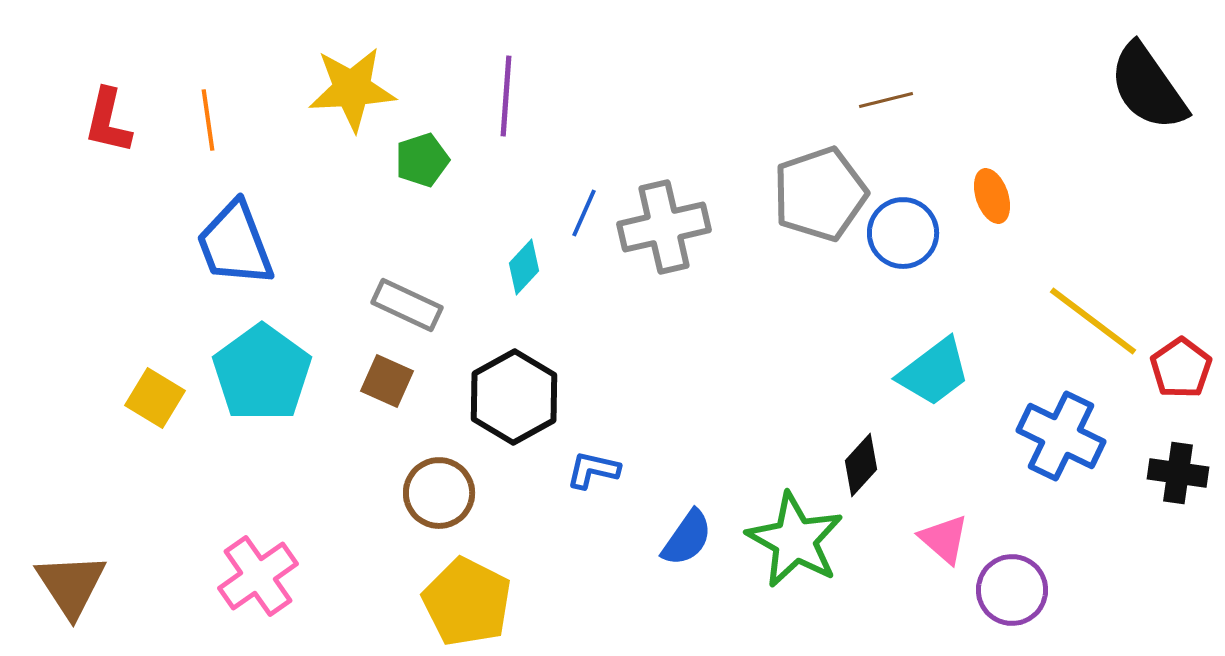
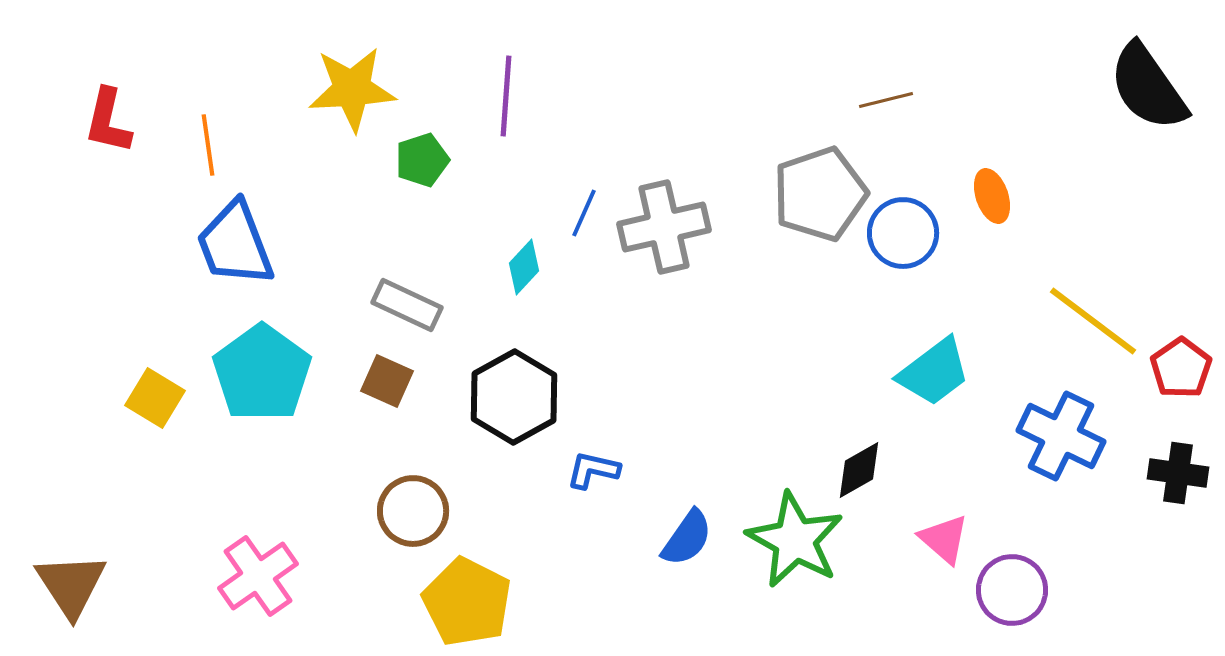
orange line: moved 25 px down
black diamond: moved 2 px left, 5 px down; rotated 18 degrees clockwise
brown circle: moved 26 px left, 18 px down
